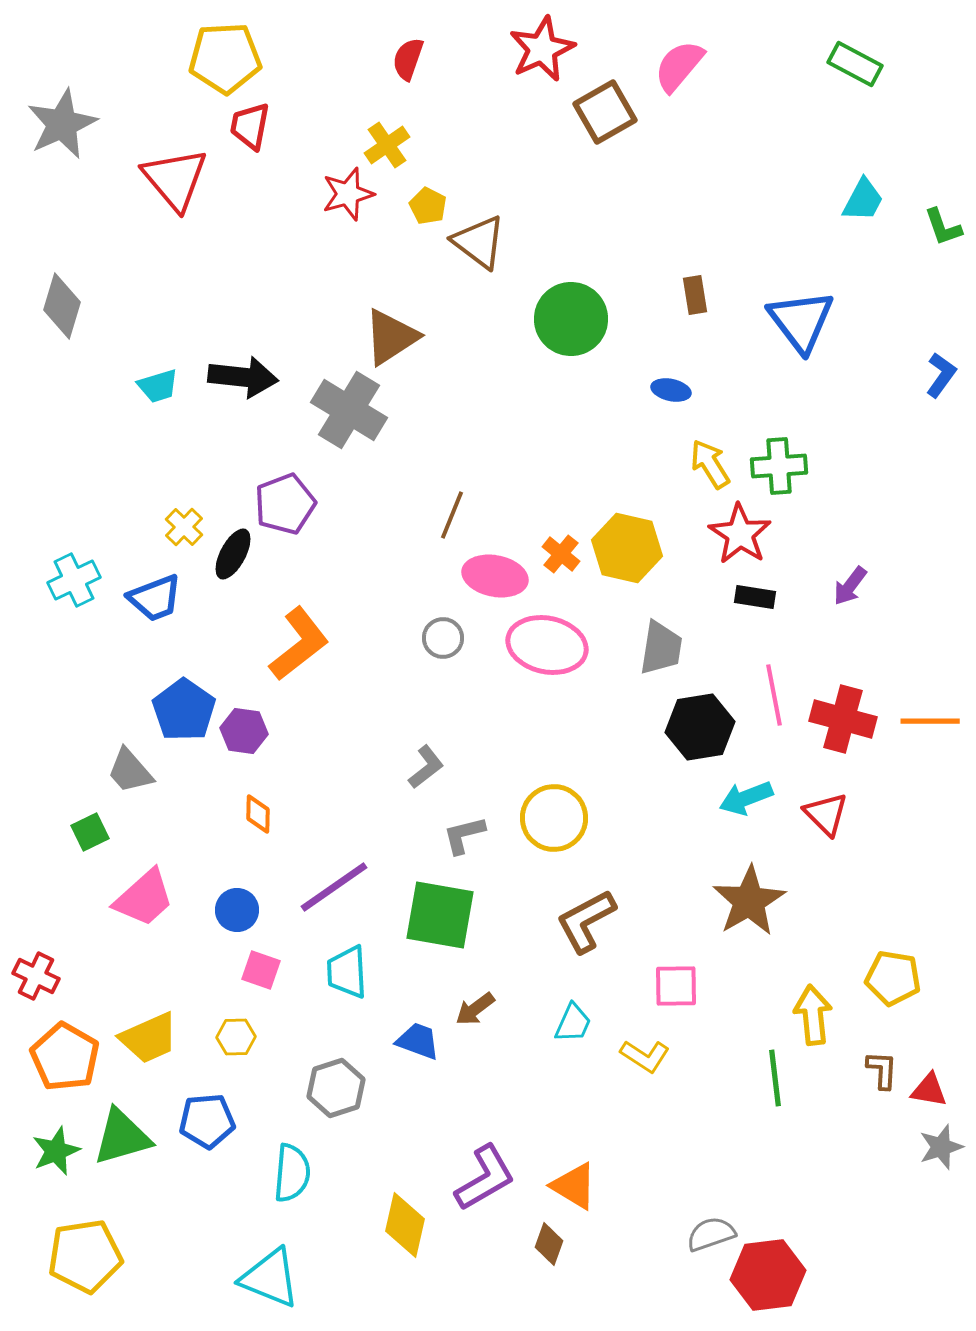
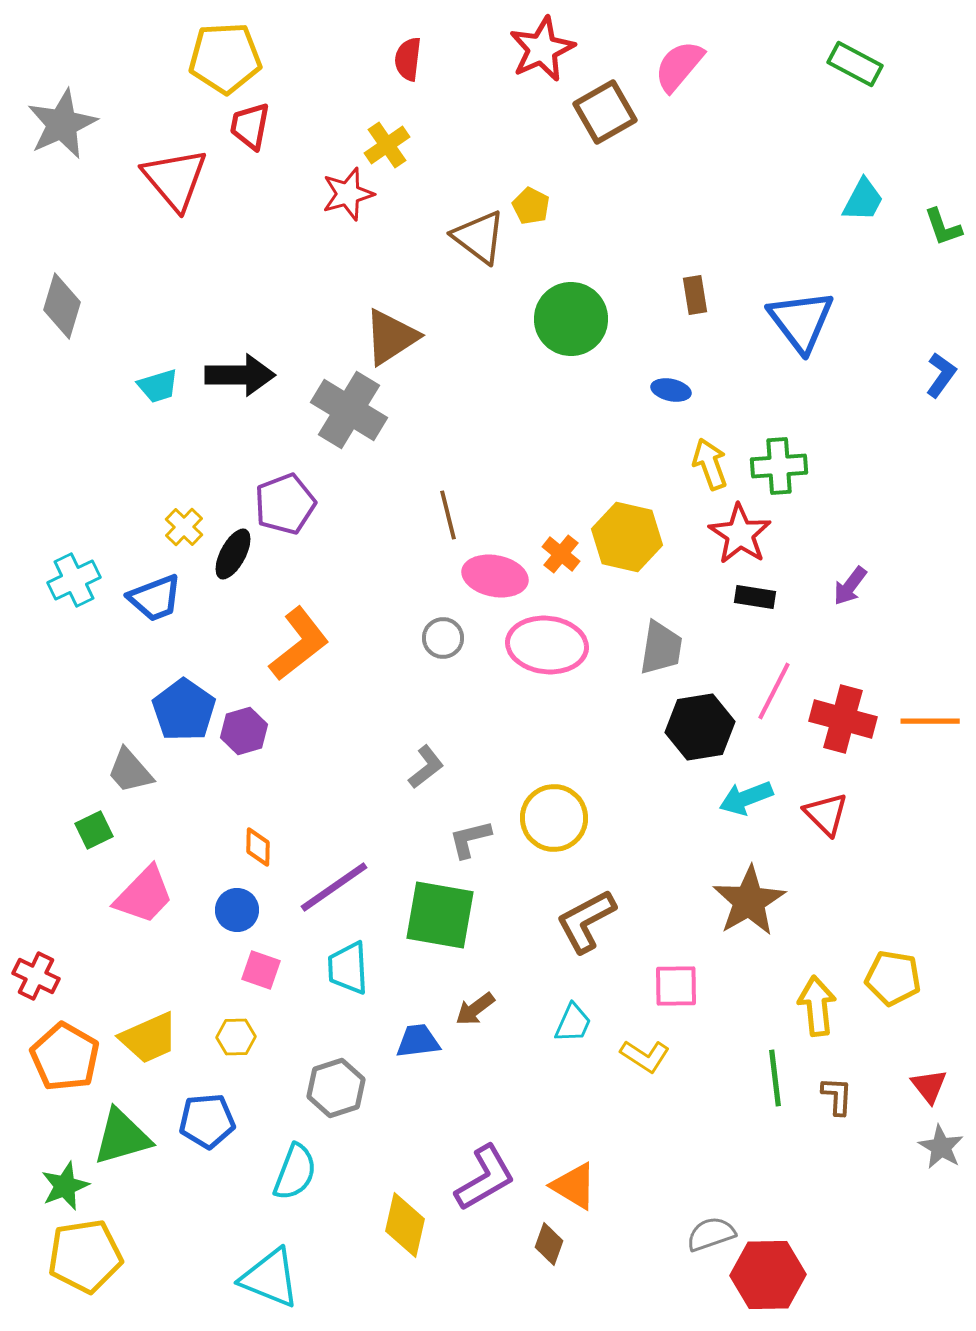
red semicircle at (408, 59): rotated 12 degrees counterclockwise
yellow pentagon at (428, 206): moved 103 px right
brown triangle at (479, 242): moved 5 px up
black arrow at (243, 377): moved 3 px left, 2 px up; rotated 6 degrees counterclockwise
yellow arrow at (710, 464): rotated 12 degrees clockwise
brown line at (452, 515): moved 4 px left; rotated 36 degrees counterclockwise
yellow hexagon at (627, 548): moved 11 px up
pink ellipse at (547, 645): rotated 6 degrees counterclockwise
pink line at (774, 695): moved 4 px up; rotated 38 degrees clockwise
purple hexagon at (244, 731): rotated 24 degrees counterclockwise
orange diamond at (258, 814): moved 33 px down
green square at (90, 832): moved 4 px right, 2 px up
gray L-shape at (464, 835): moved 6 px right, 4 px down
pink trapezoid at (144, 898): moved 3 px up; rotated 4 degrees counterclockwise
cyan trapezoid at (347, 972): moved 1 px right, 4 px up
yellow arrow at (813, 1015): moved 4 px right, 9 px up
blue trapezoid at (418, 1041): rotated 27 degrees counterclockwise
brown L-shape at (882, 1070): moved 45 px left, 26 px down
red triangle at (929, 1090): moved 4 px up; rotated 42 degrees clockwise
gray star at (941, 1147): rotated 24 degrees counterclockwise
green star at (56, 1151): moved 9 px right, 35 px down
cyan semicircle at (292, 1173): moved 3 px right, 1 px up; rotated 16 degrees clockwise
red hexagon at (768, 1275): rotated 6 degrees clockwise
